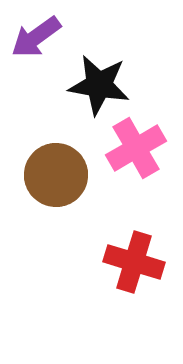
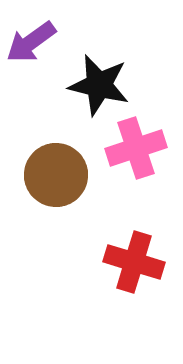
purple arrow: moved 5 px left, 5 px down
black star: rotated 4 degrees clockwise
pink cross: rotated 12 degrees clockwise
